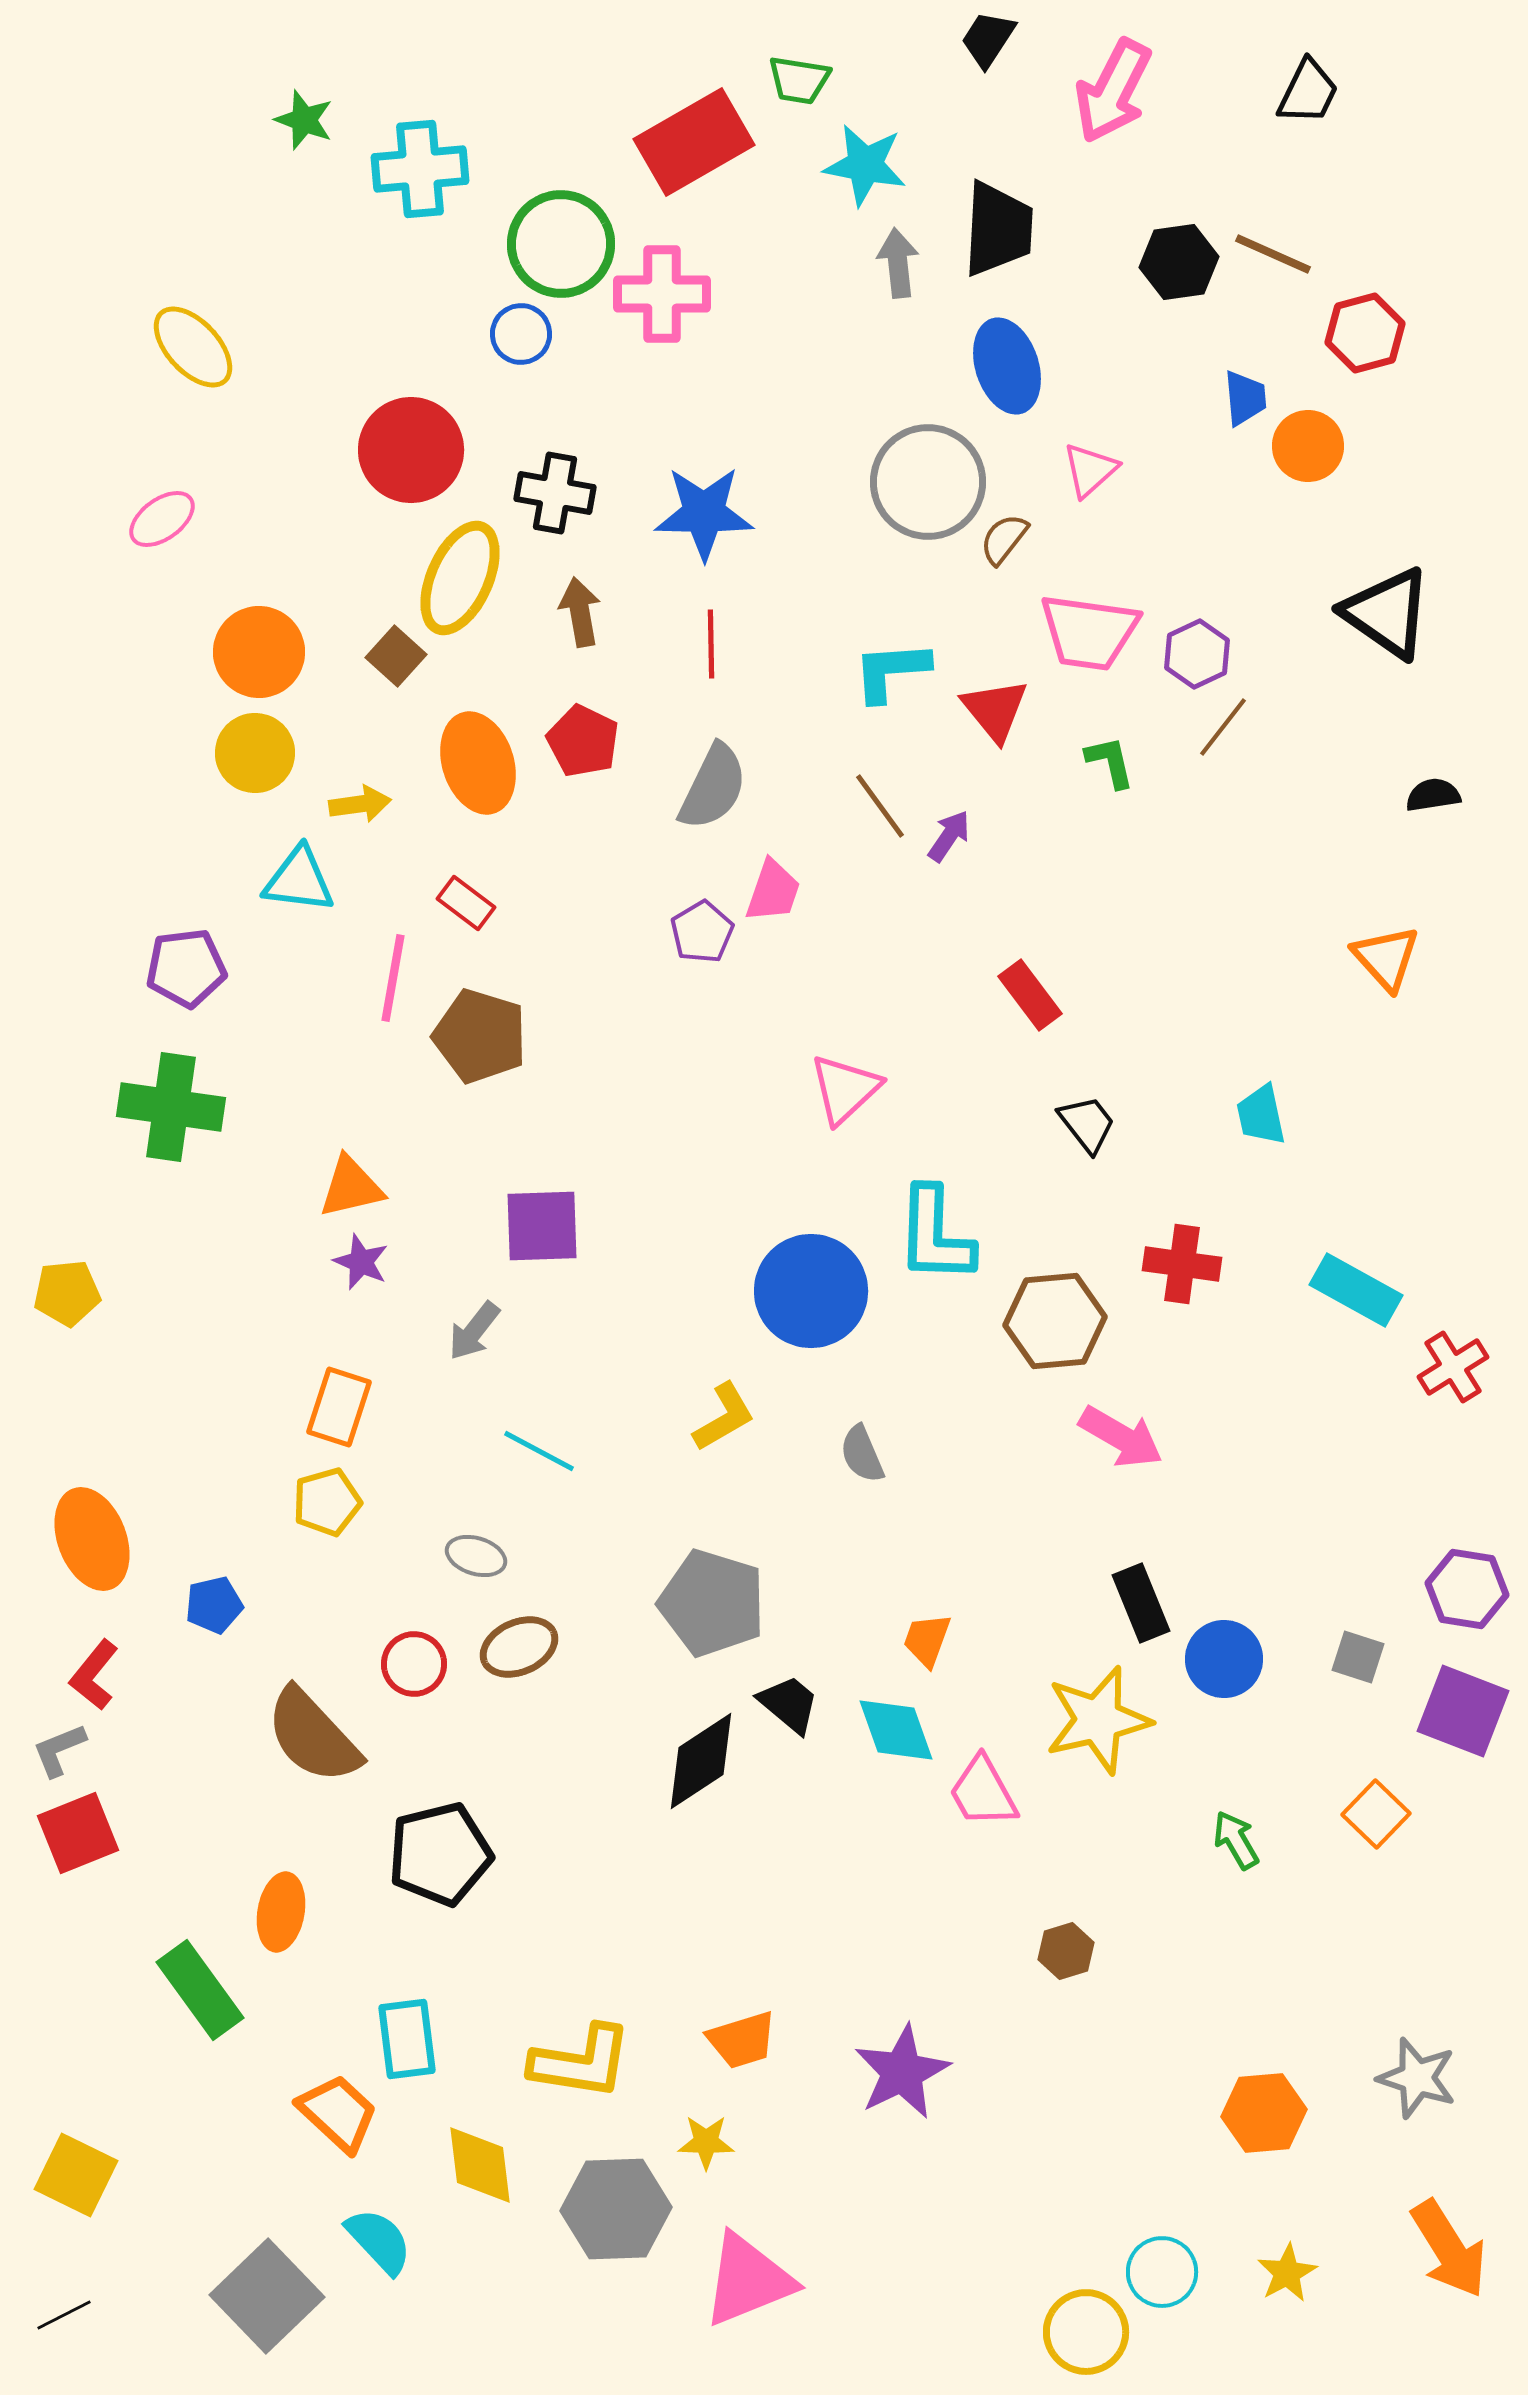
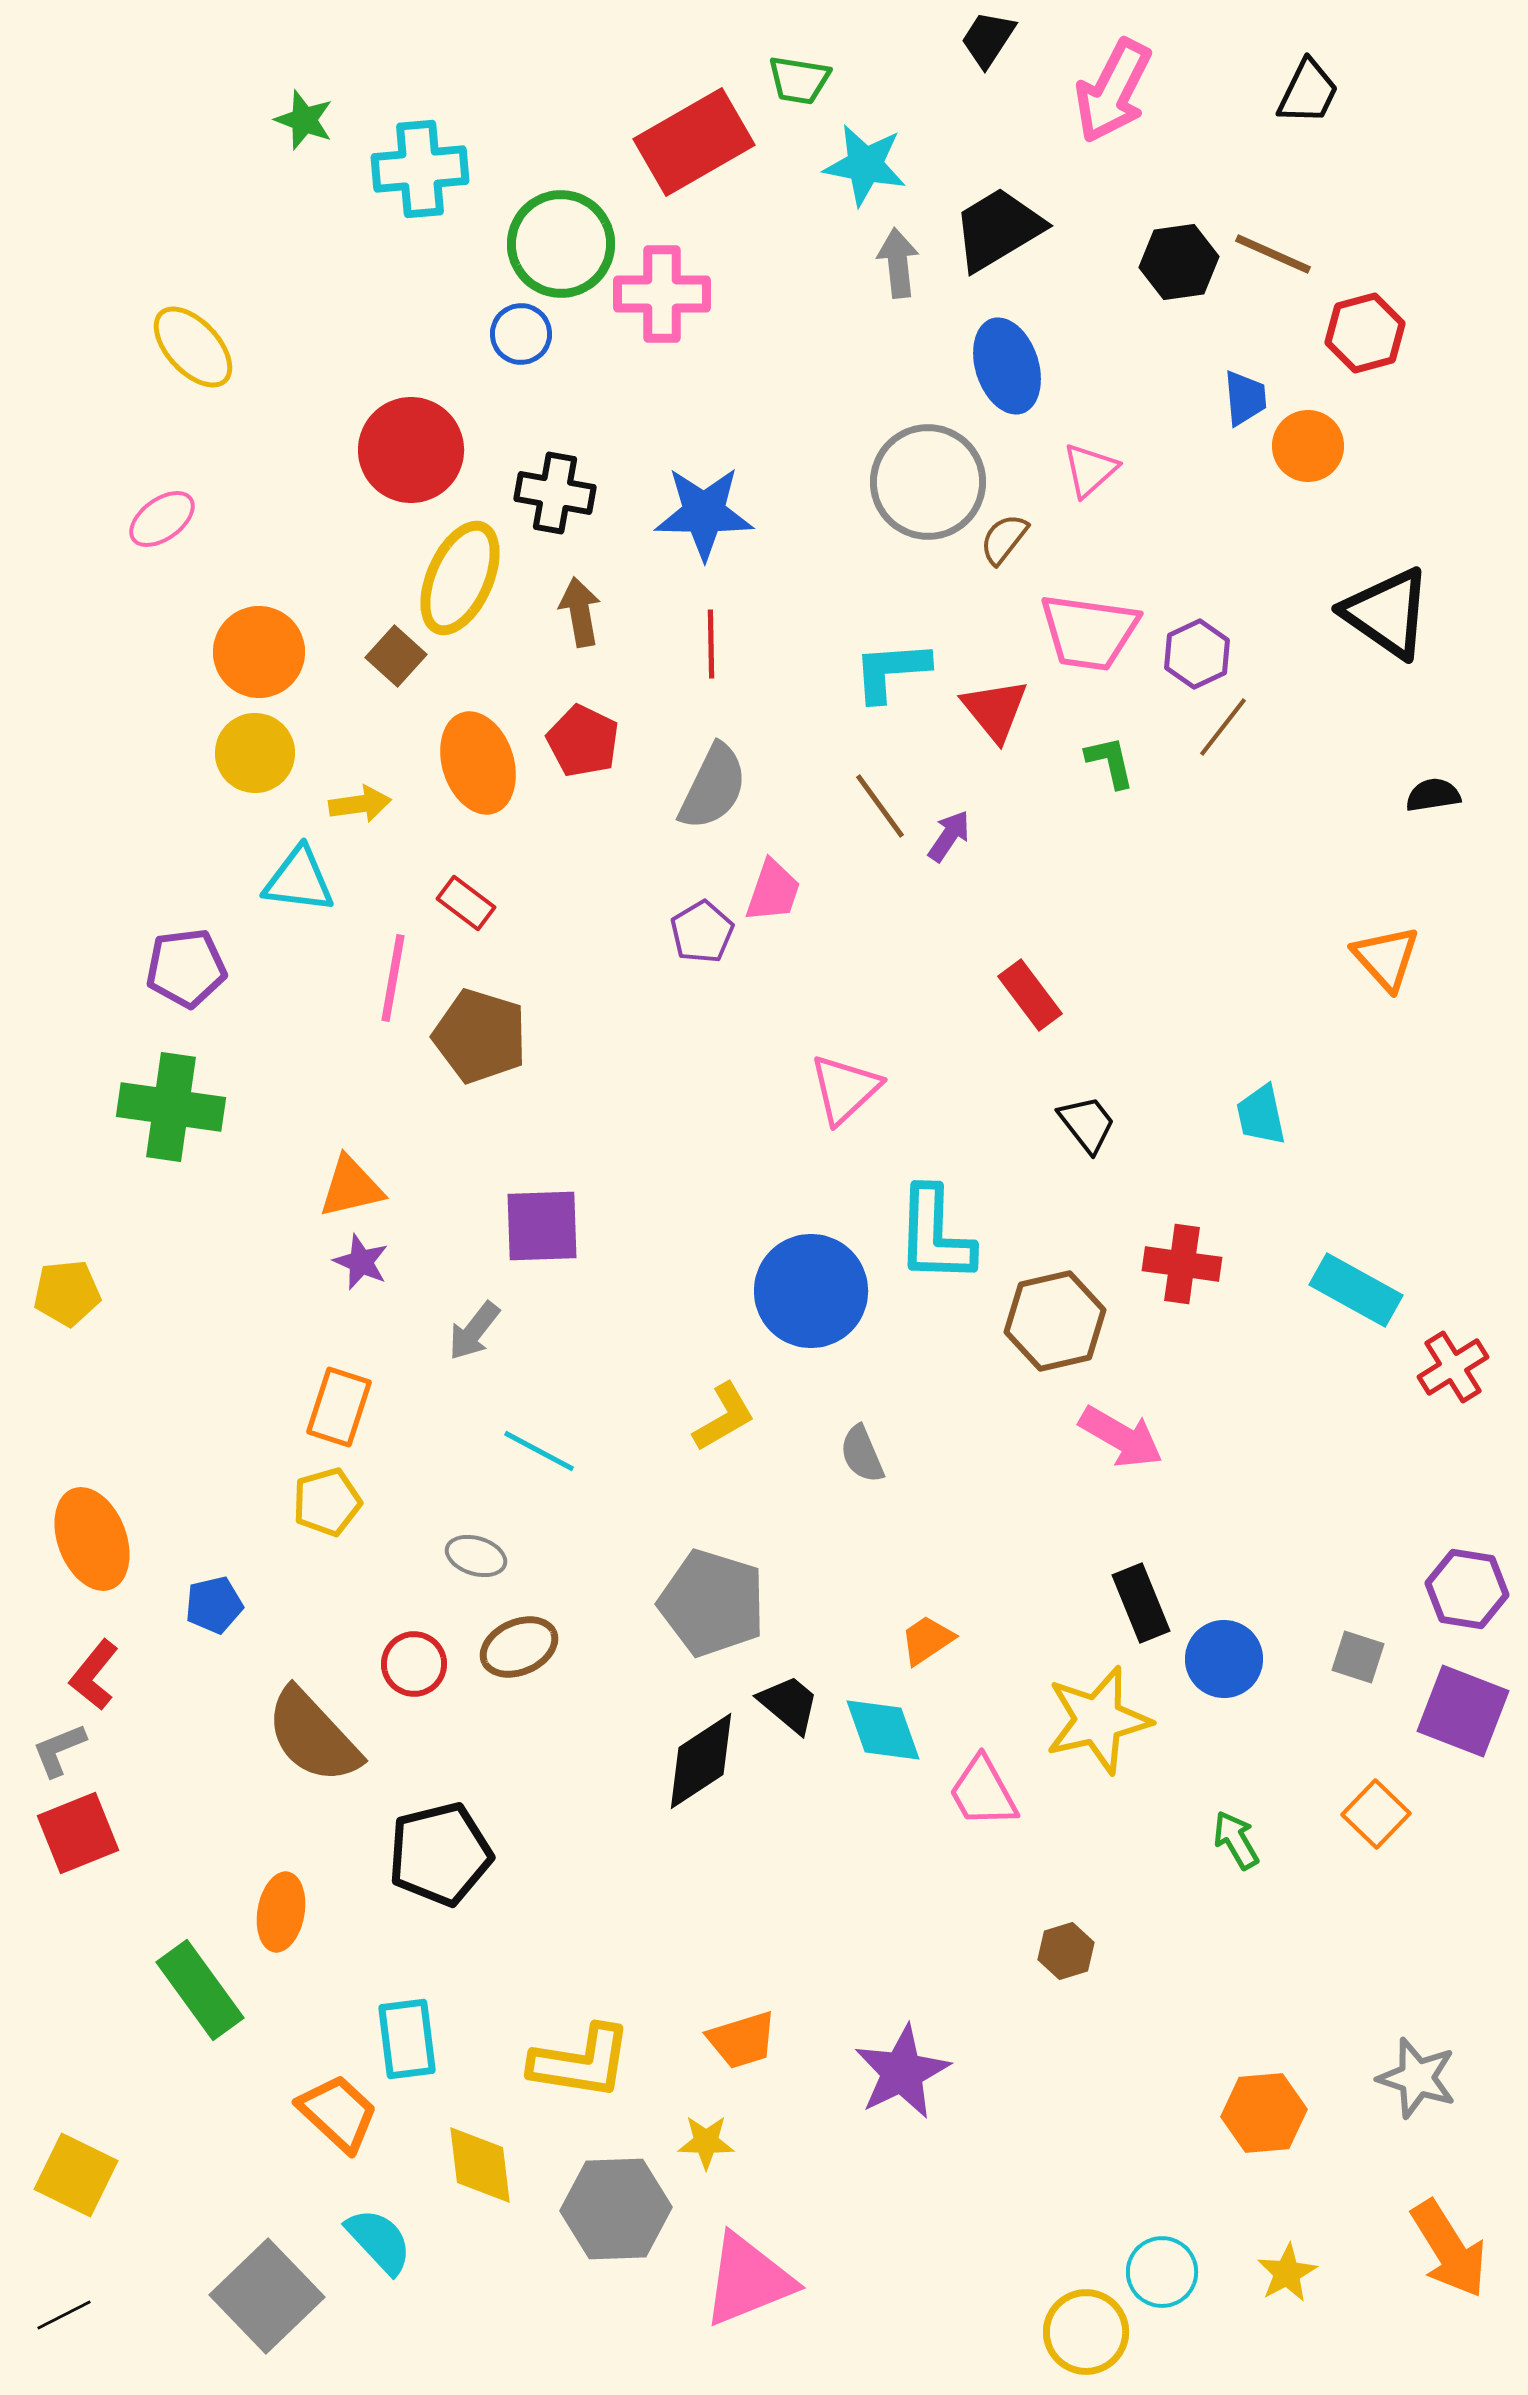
black trapezoid at (998, 229): rotated 124 degrees counterclockwise
brown hexagon at (1055, 1321): rotated 8 degrees counterclockwise
orange trapezoid at (927, 1640): rotated 36 degrees clockwise
cyan diamond at (896, 1730): moved 13 px left
